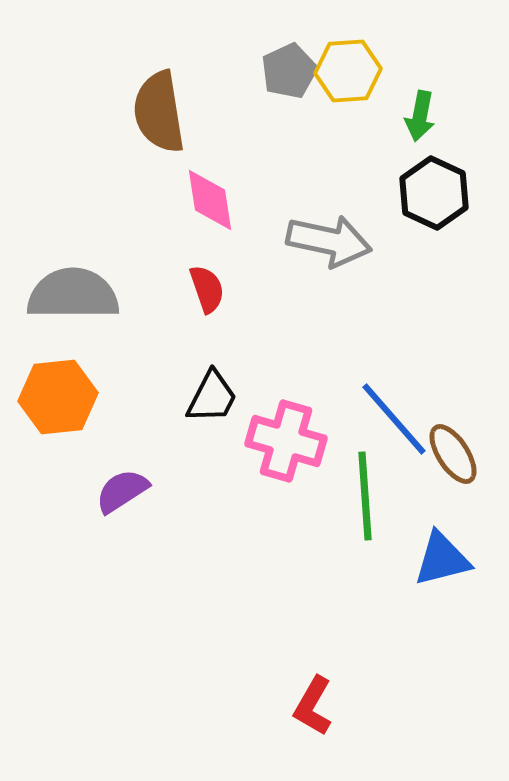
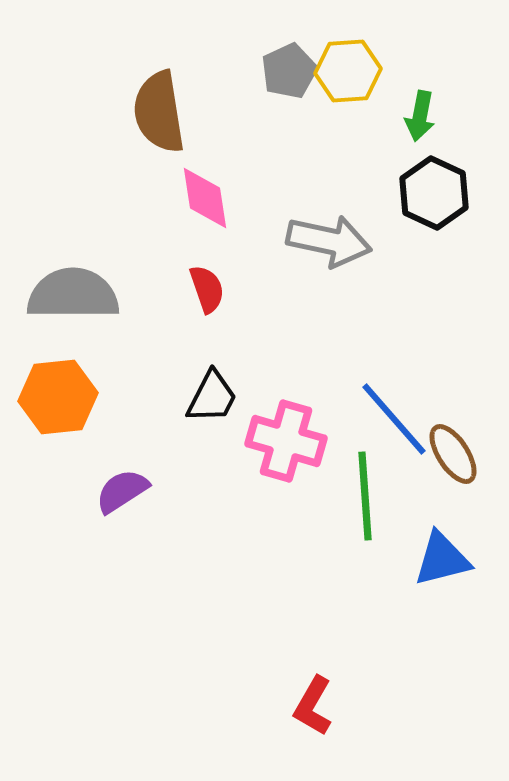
pink diamond: moved 5 px left, 2 px up
